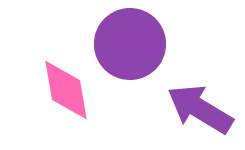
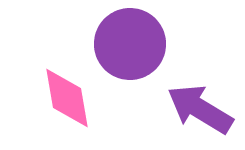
pink diamond: moved 1 px right, 8 px down
